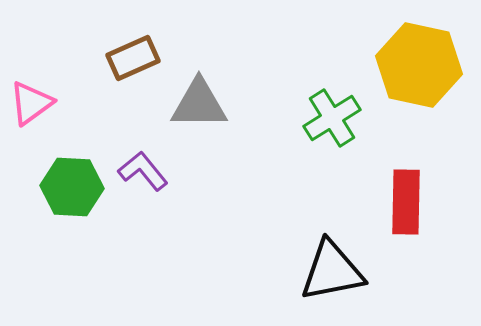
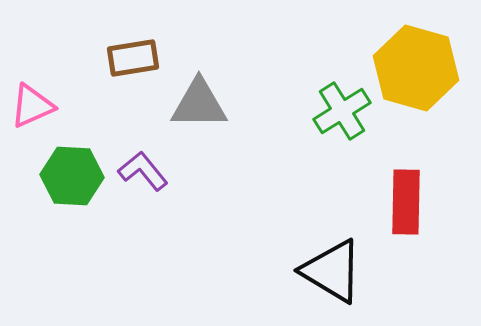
brown rectangle: rotated 15 degrees clockwise
yellow hexagon: moved 3 px left, 3 px down; rotated 4 degrees clockwise
pink triangle: moved 1 px right, 3 px down; rotated 12 degrees clockwise
green cross: moved 10 px right, 7 px up
green hexagon: moved 11 px up
black triangle: rotated 42 degrees clockwise
